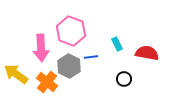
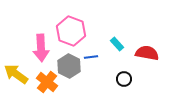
cyan rectangle: rotated 16 degrees counterclockwise
